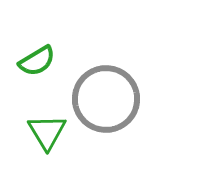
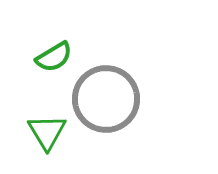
green semicircle: moved 17 px right, 4 px up
